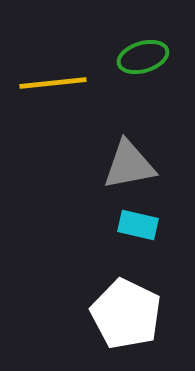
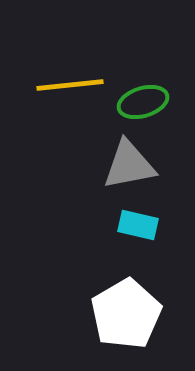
green ellipse: moved 45 px down
yellow line: moved 17 px right, 2 px down
white pentagon: rotated 16 degrees clockwise
